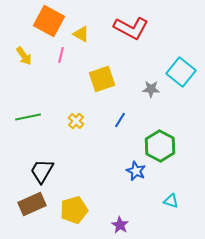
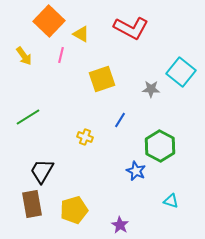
orange square: rotated 16 degrees clockwise
green line: rotated 20 degrees counterclockwise
yellow cross: moved 9 px right, 16 px down; rotated 21 degrees counterclockwise
brown rectangle: rotated 76 degrees counterclockwise
